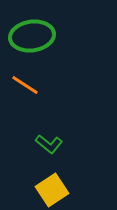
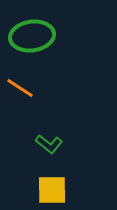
orange line: moved 5 px left, 3 px down
yellow square: rotated 32 degrees clockwise
